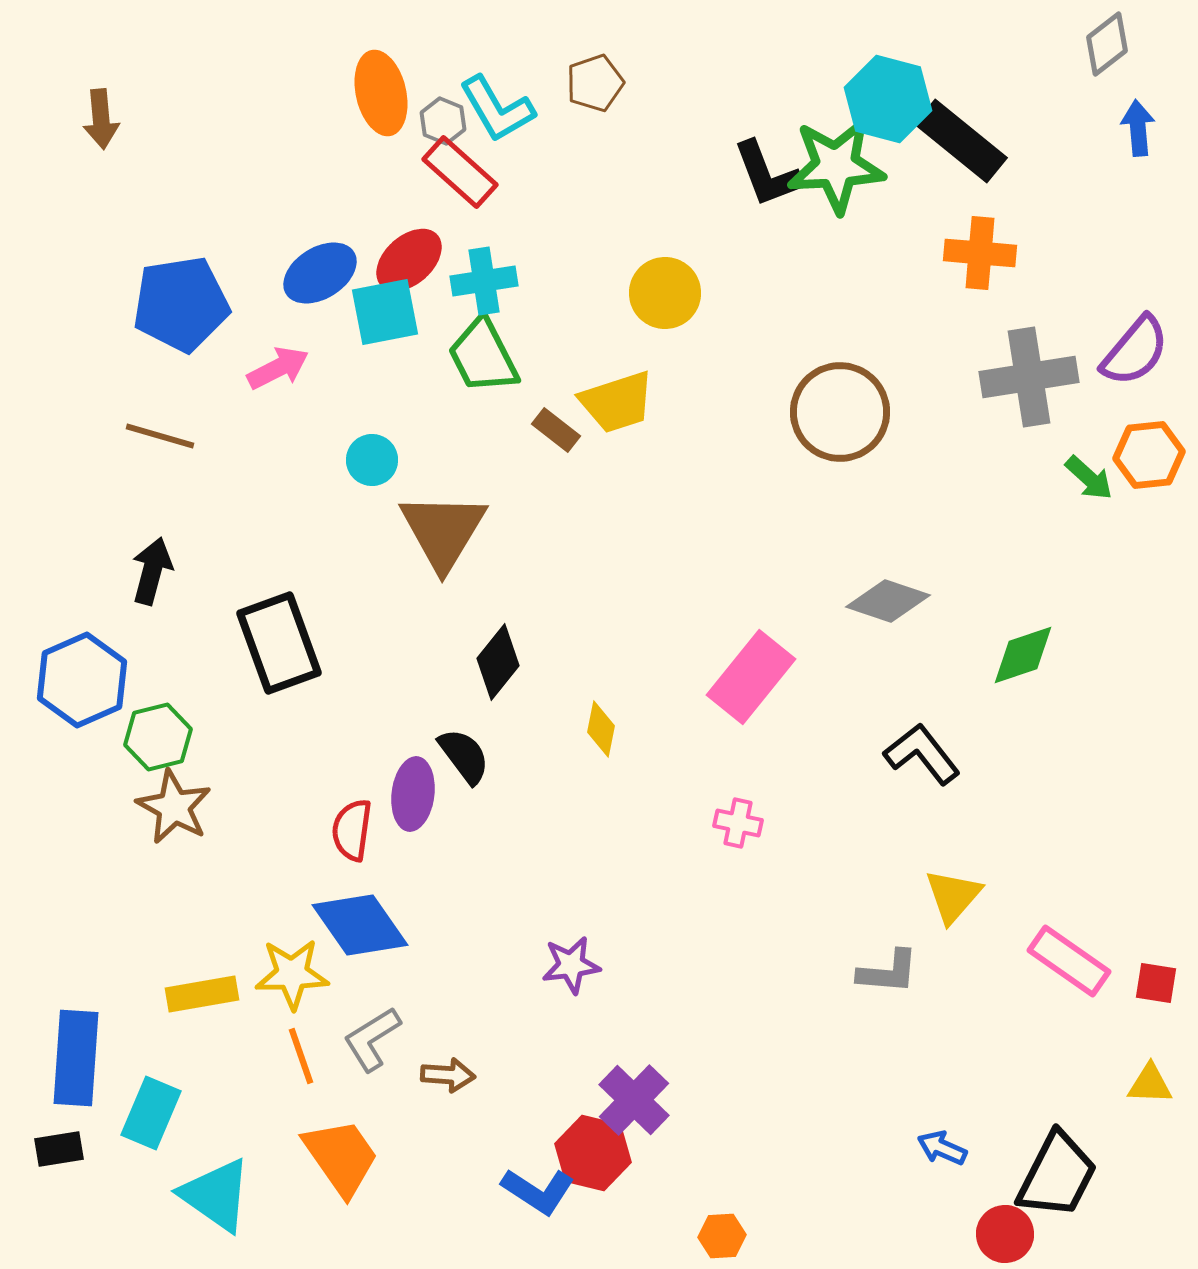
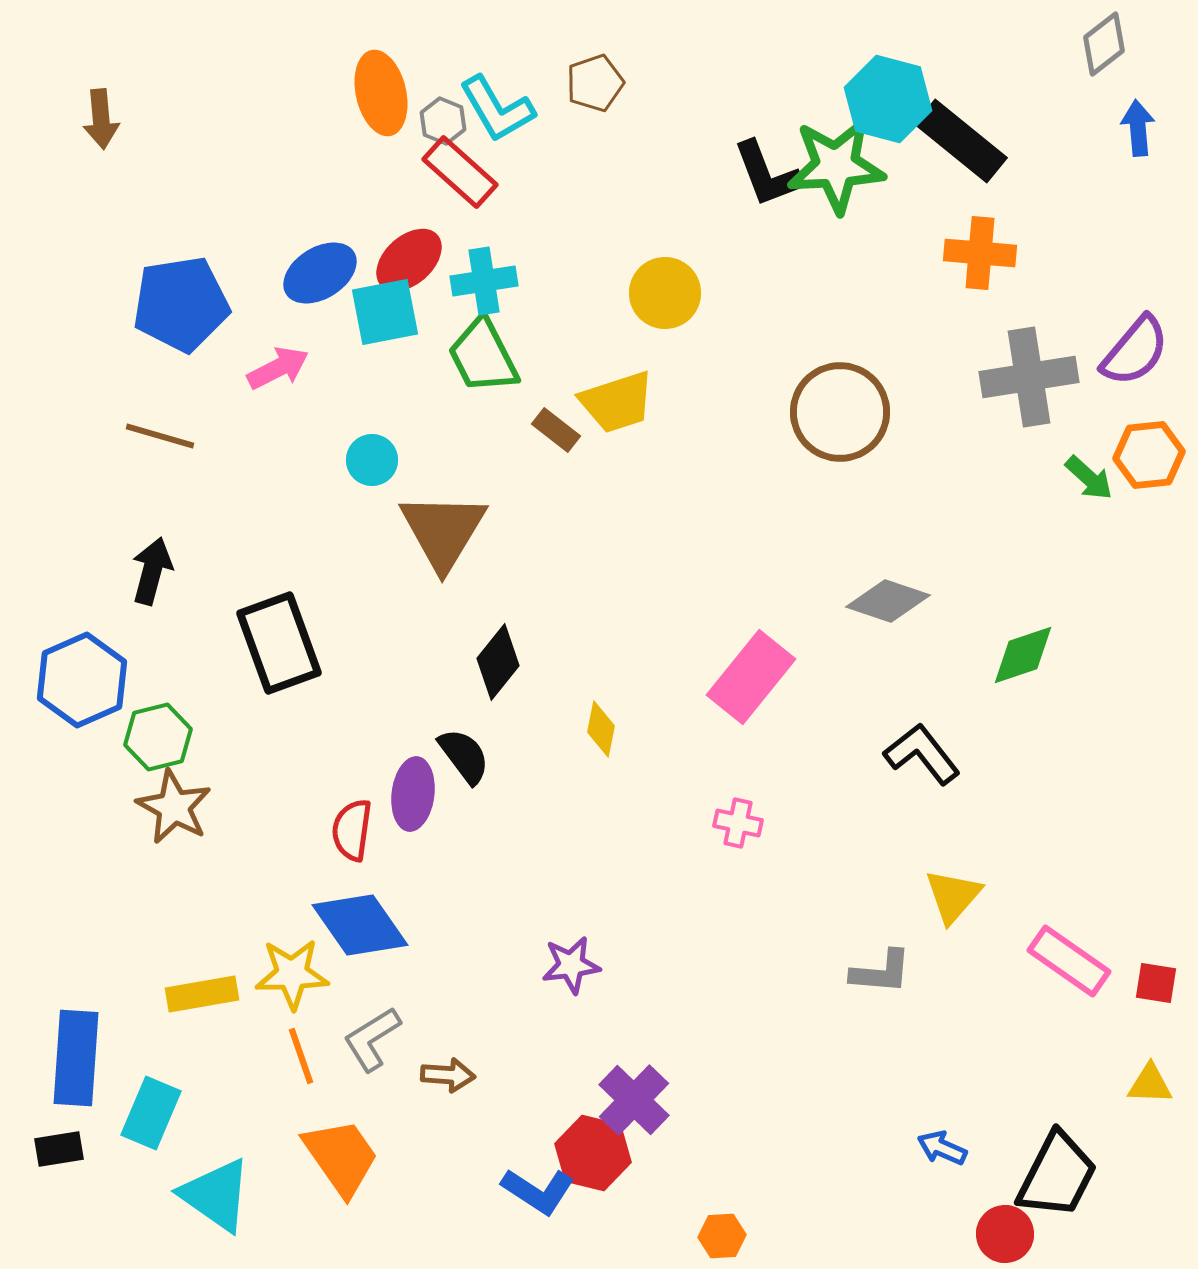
gray diamond at (1107, 44): moved 3 px left
gray L-shape at (888, 972): moved 7 px left
